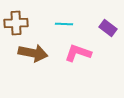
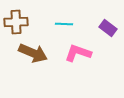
brown cross: moved 1 px up
brown arrow: rotated 12 degrees clockwise
